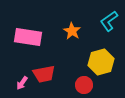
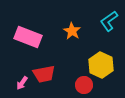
pink rectangle: rotated 12 degrees clockwise
yellow hexagon: moved 3 px down; rotated 20 degrees counterclockwise
